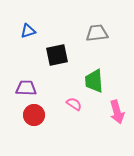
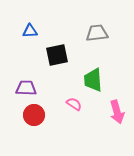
blue triangle: moved 2 px right; rotated 14 degrees clockwise
green trapezoid: moved 1 px left, 1 px up
